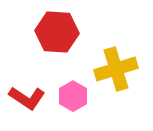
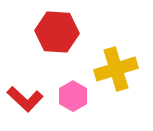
red L-shape: moved 2 px left, 1 px down; rotated 9 degrees clockwise
